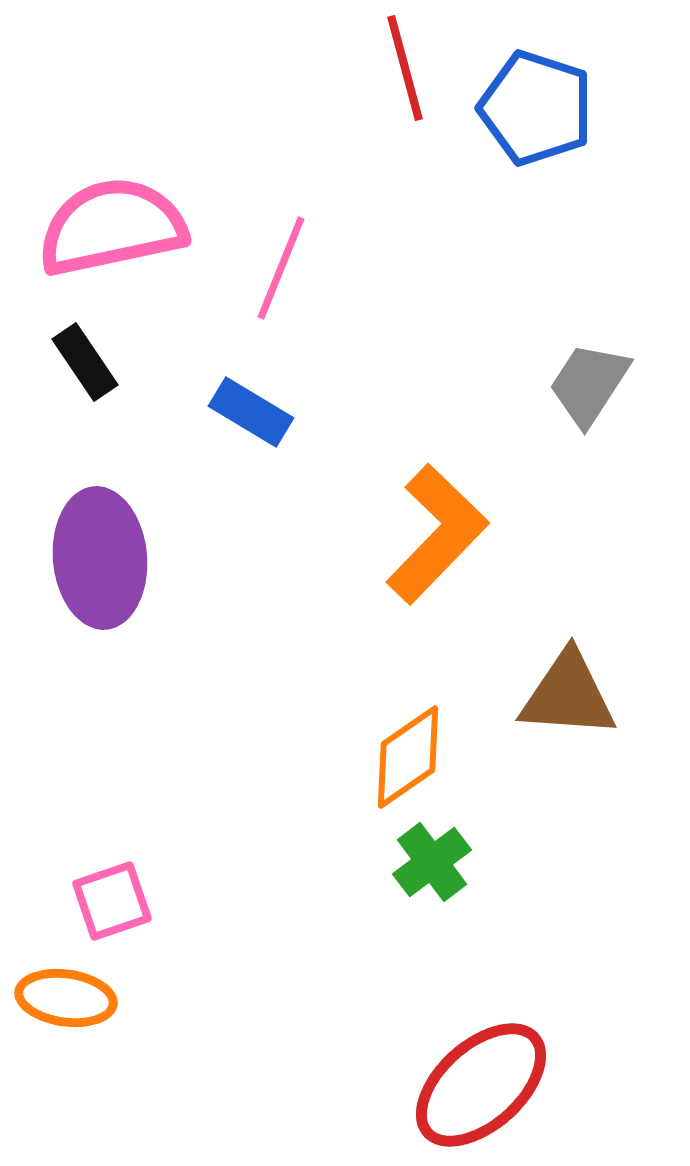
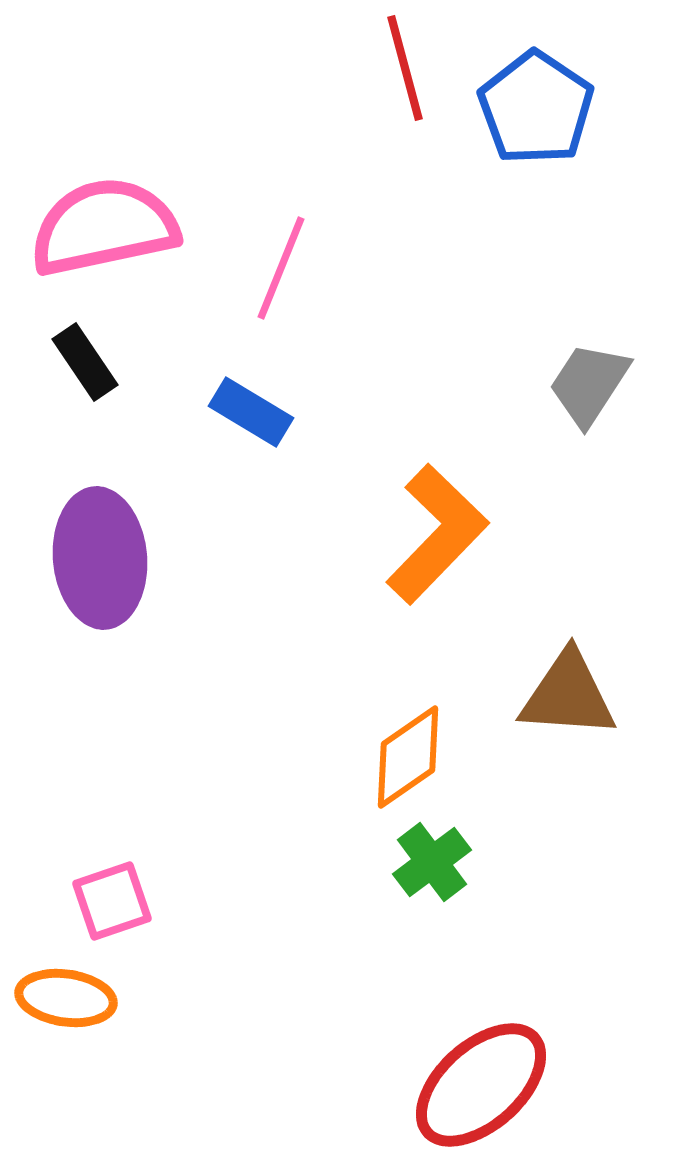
blue pentagon: rotated 16 degrees clockwise
pink semicircle: moved 8 px left
